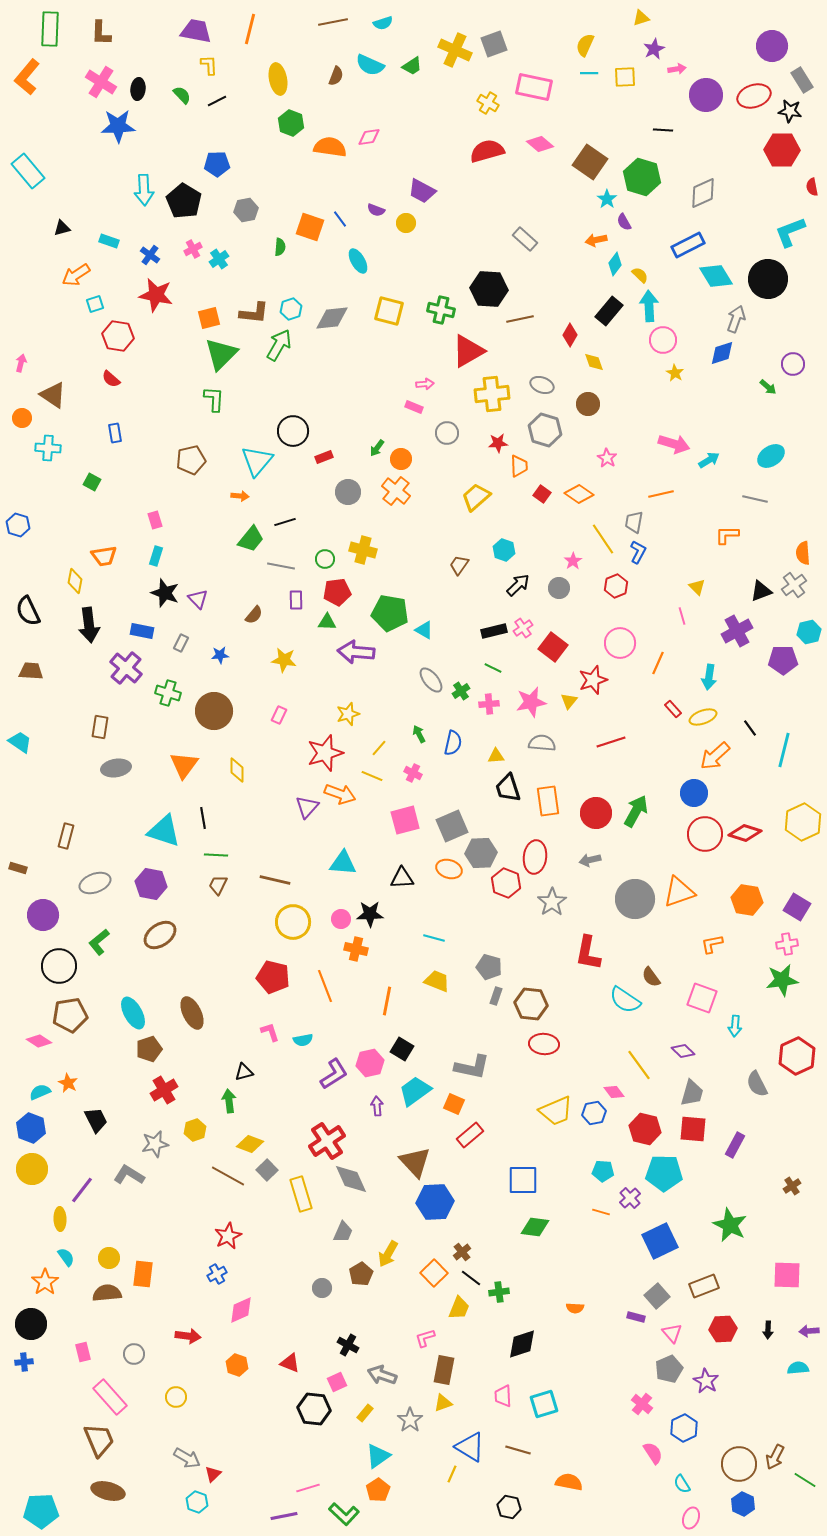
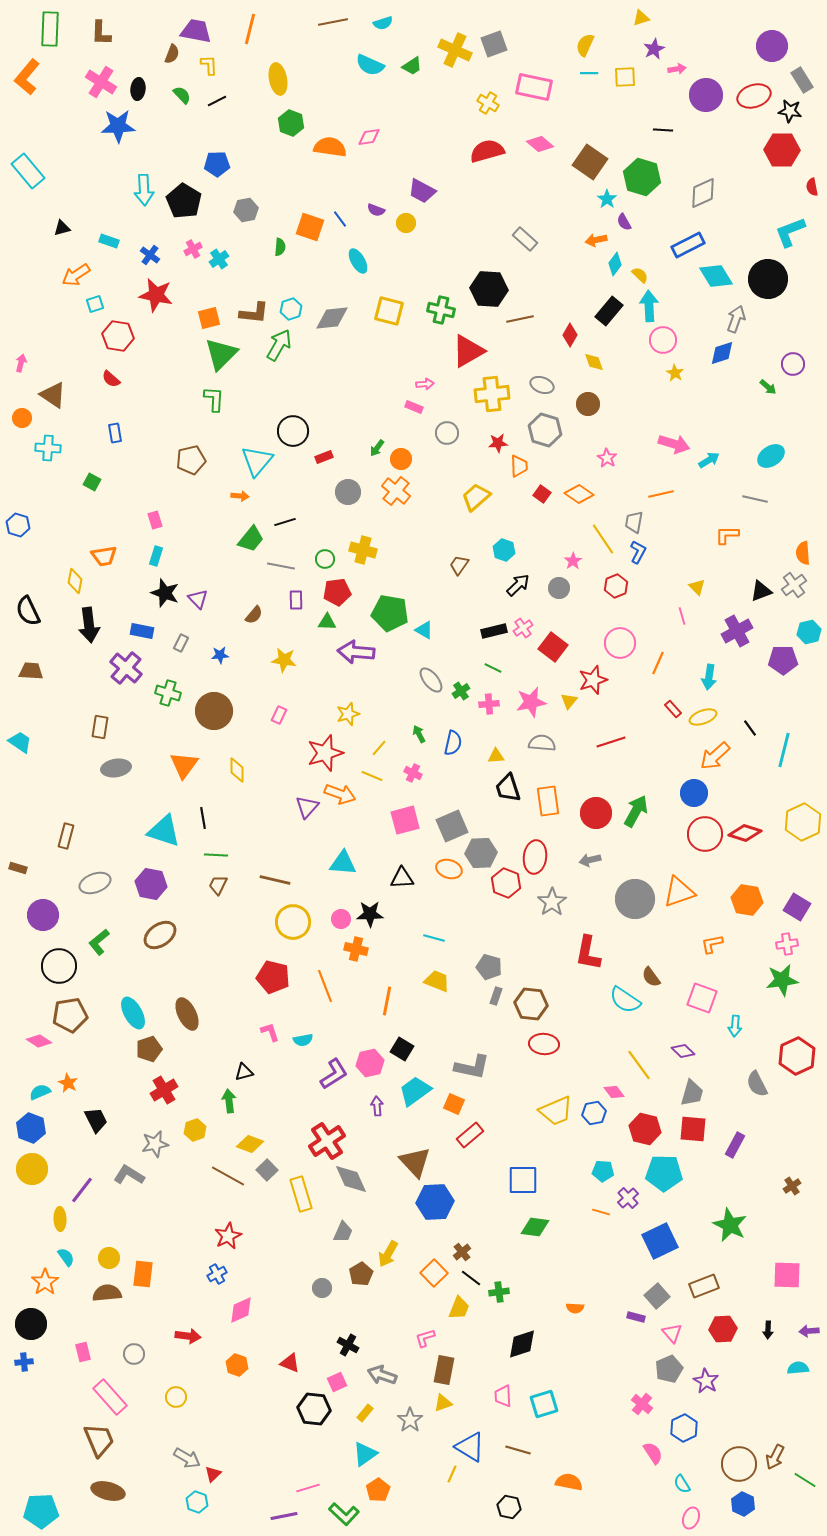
brown semicircle at (336, 76): moved 164 px left, 22 px up
brown ellipse at (192, 1013): moved 5 px left, 1 px down
purple cross at (630, 1198): moved 2 px left
cyan triangle at (378, 1456): moved 13 px left, 2 px up
